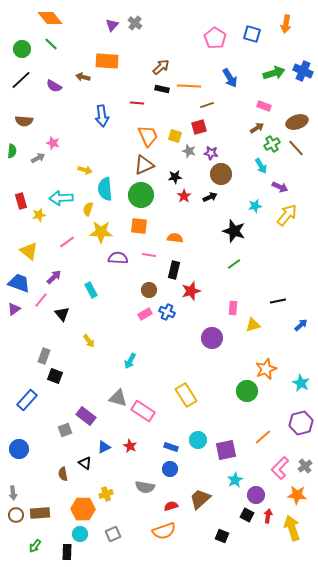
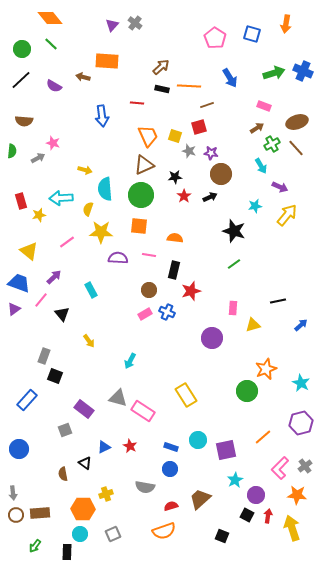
purple rectangle at (86, 416): moved 2 px left, 7 px up
